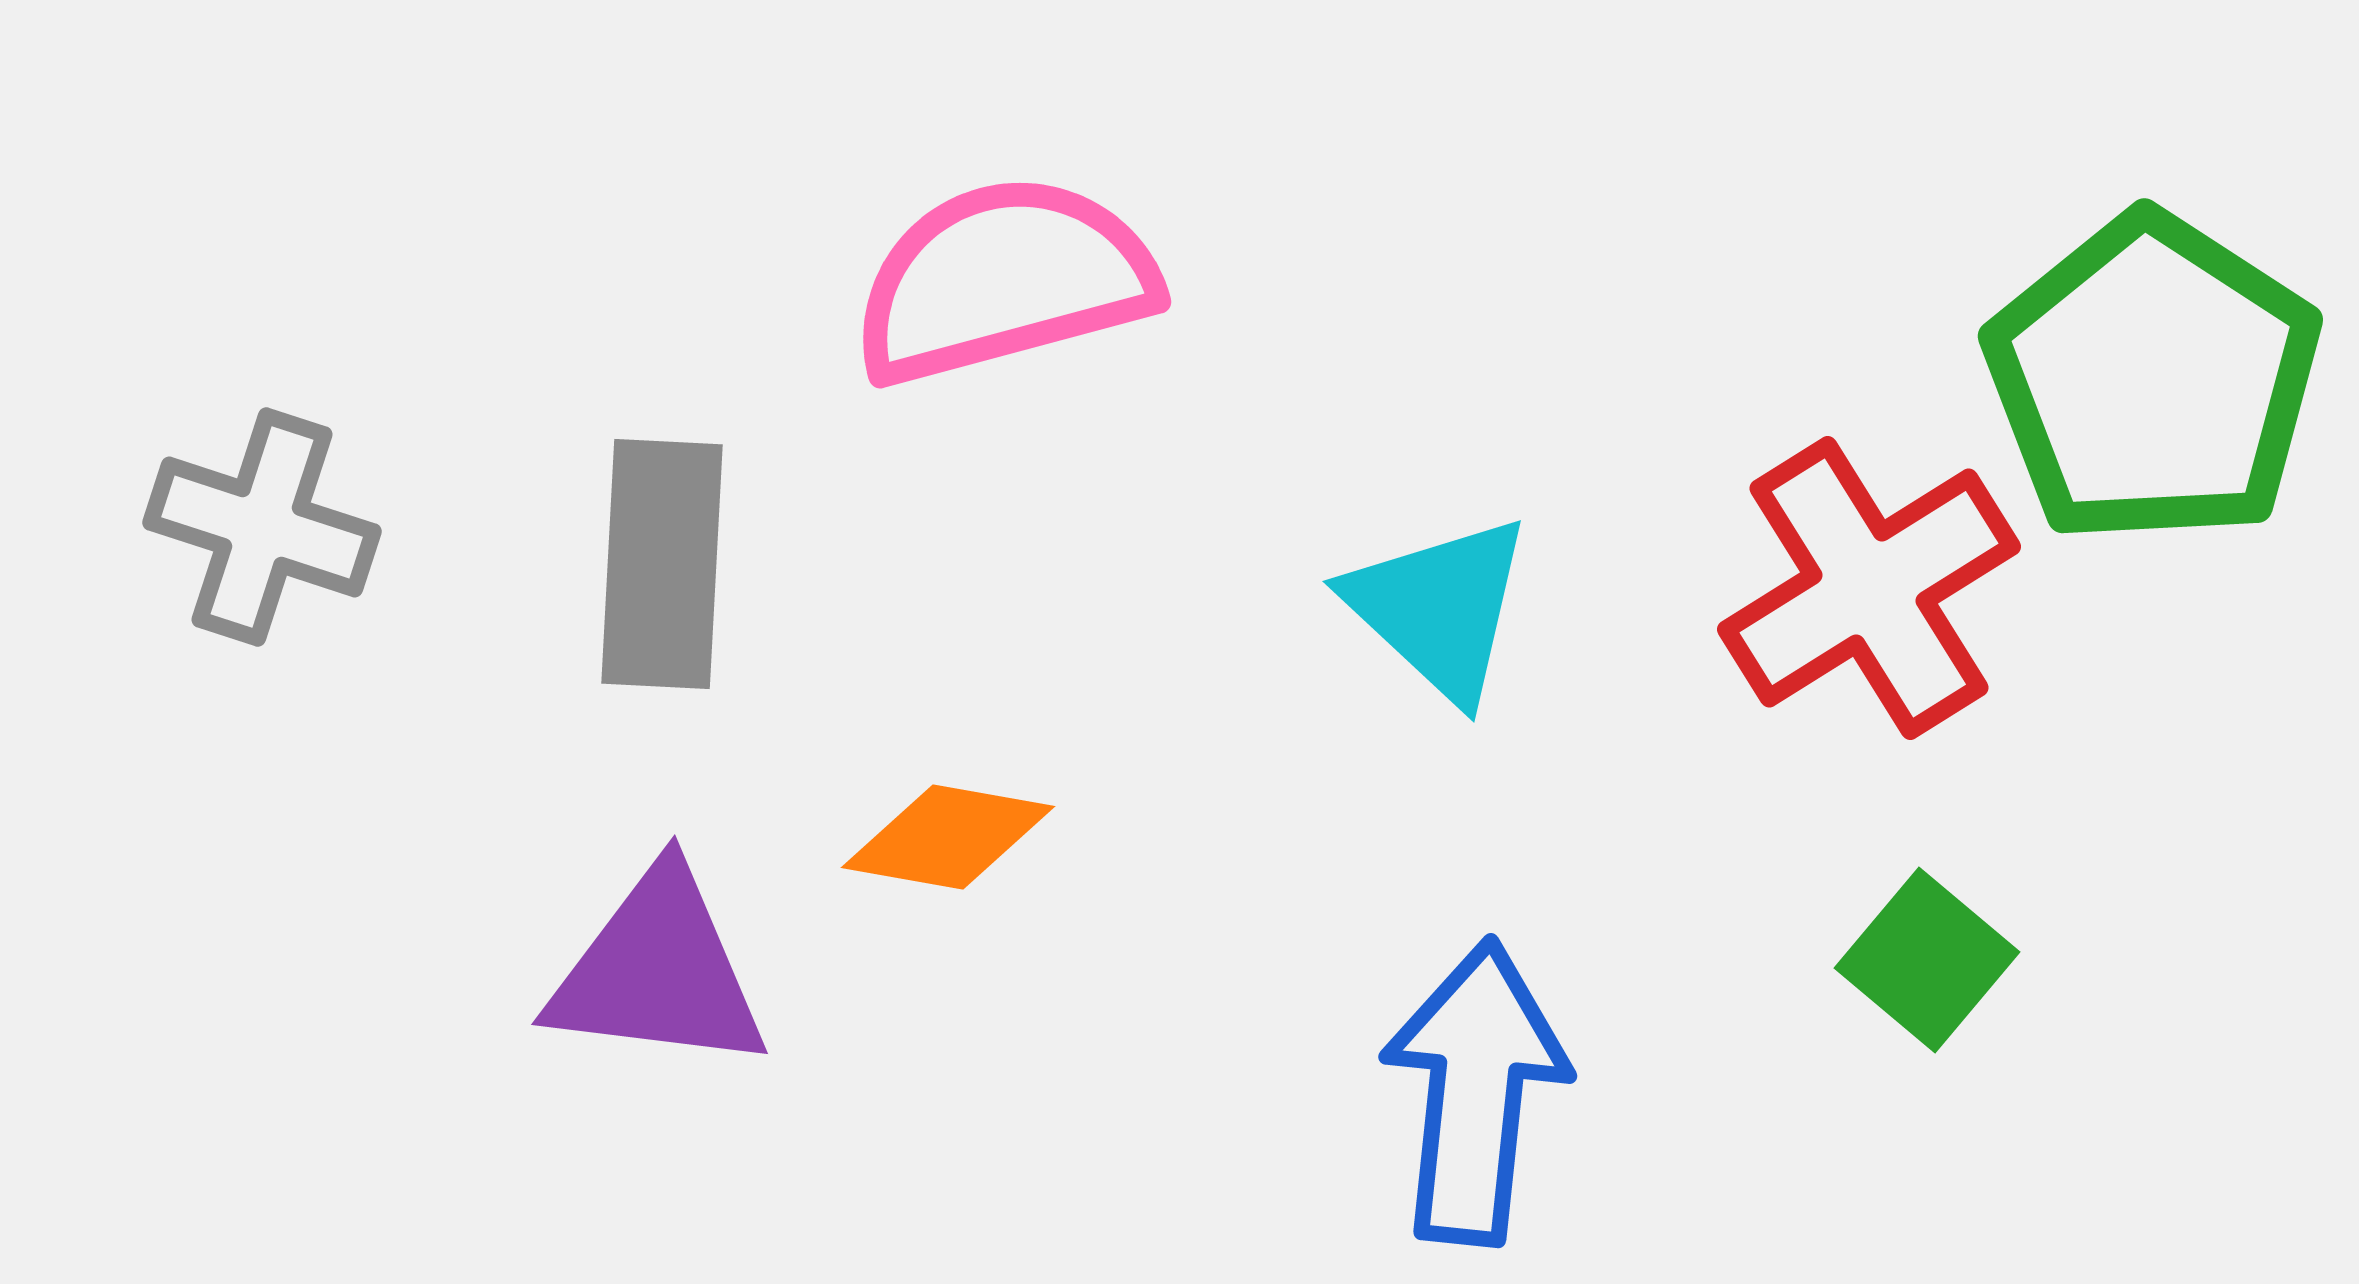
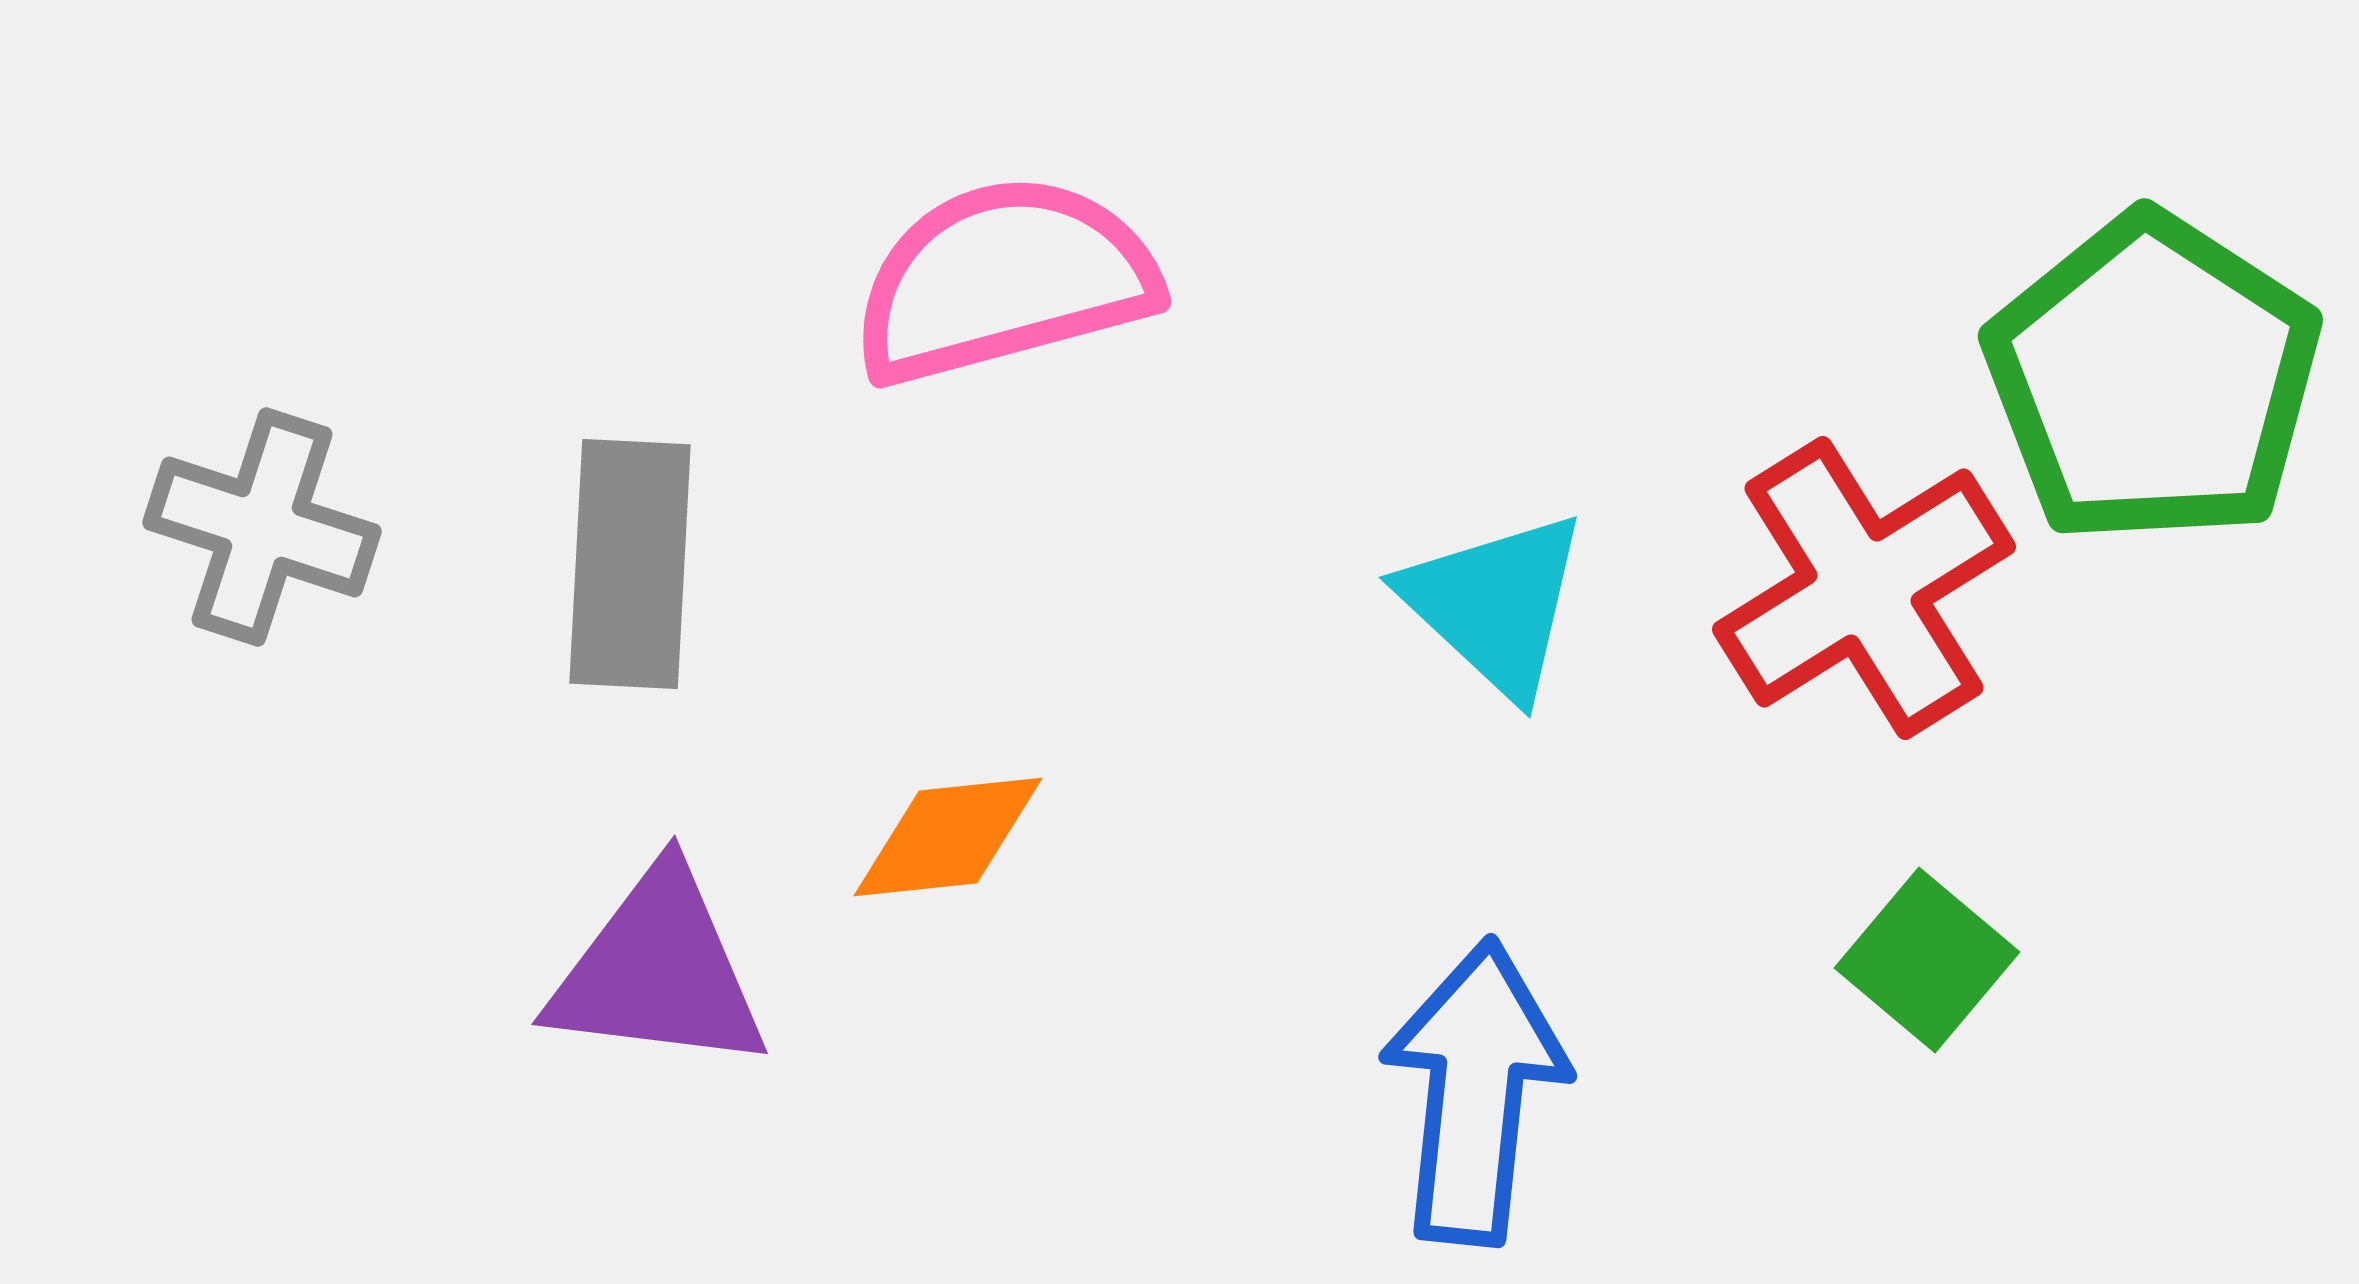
gray rectangle: moved 32 px left
red cross: moved 5 px left
cyan triangle: moved 56 px right, 4 px up
orange diamond: rotated 16 degrees counterclockwise
